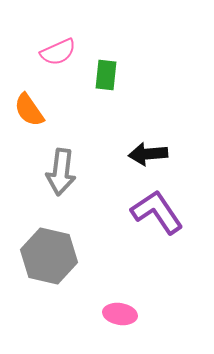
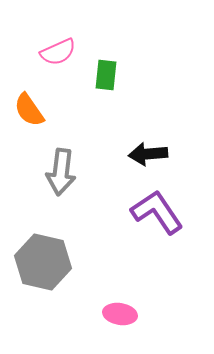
gray hexagon: moved 6 px left, 6 px down
